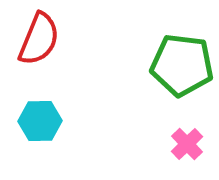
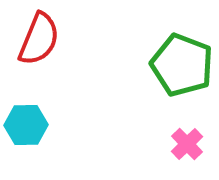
green pentagon: rotated 14 degrees clockwise
cyan hexagon: moved 14 px left, 4 px down
